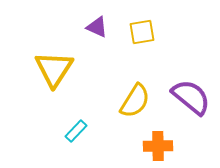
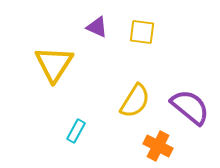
yellow square: rotated 16 degrees clockwise
yellow triangle: moved 5 px up
purple semicircle: moved 1 px left, 10 px down
cyan rectangle: rotated 15 degrees counterclockwise
orange cross: rotated 28 degrees clockwise
